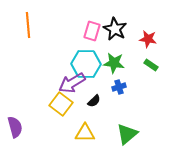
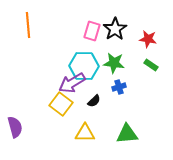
black star: rotated 10 degrees clockwise
cyan hexagon: moved 2 px left, 2 px down
green triangle: rotated 35 degrees clockwise
